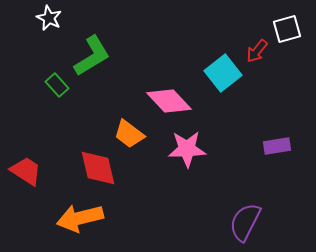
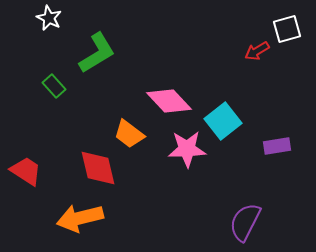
red arrow: rotated 20 degrees clockwise
green L-shape: moved 5 px right, 3 px up
cyan square: moved 48 px down
green rectangle: moved 3 px left, 1 px down
